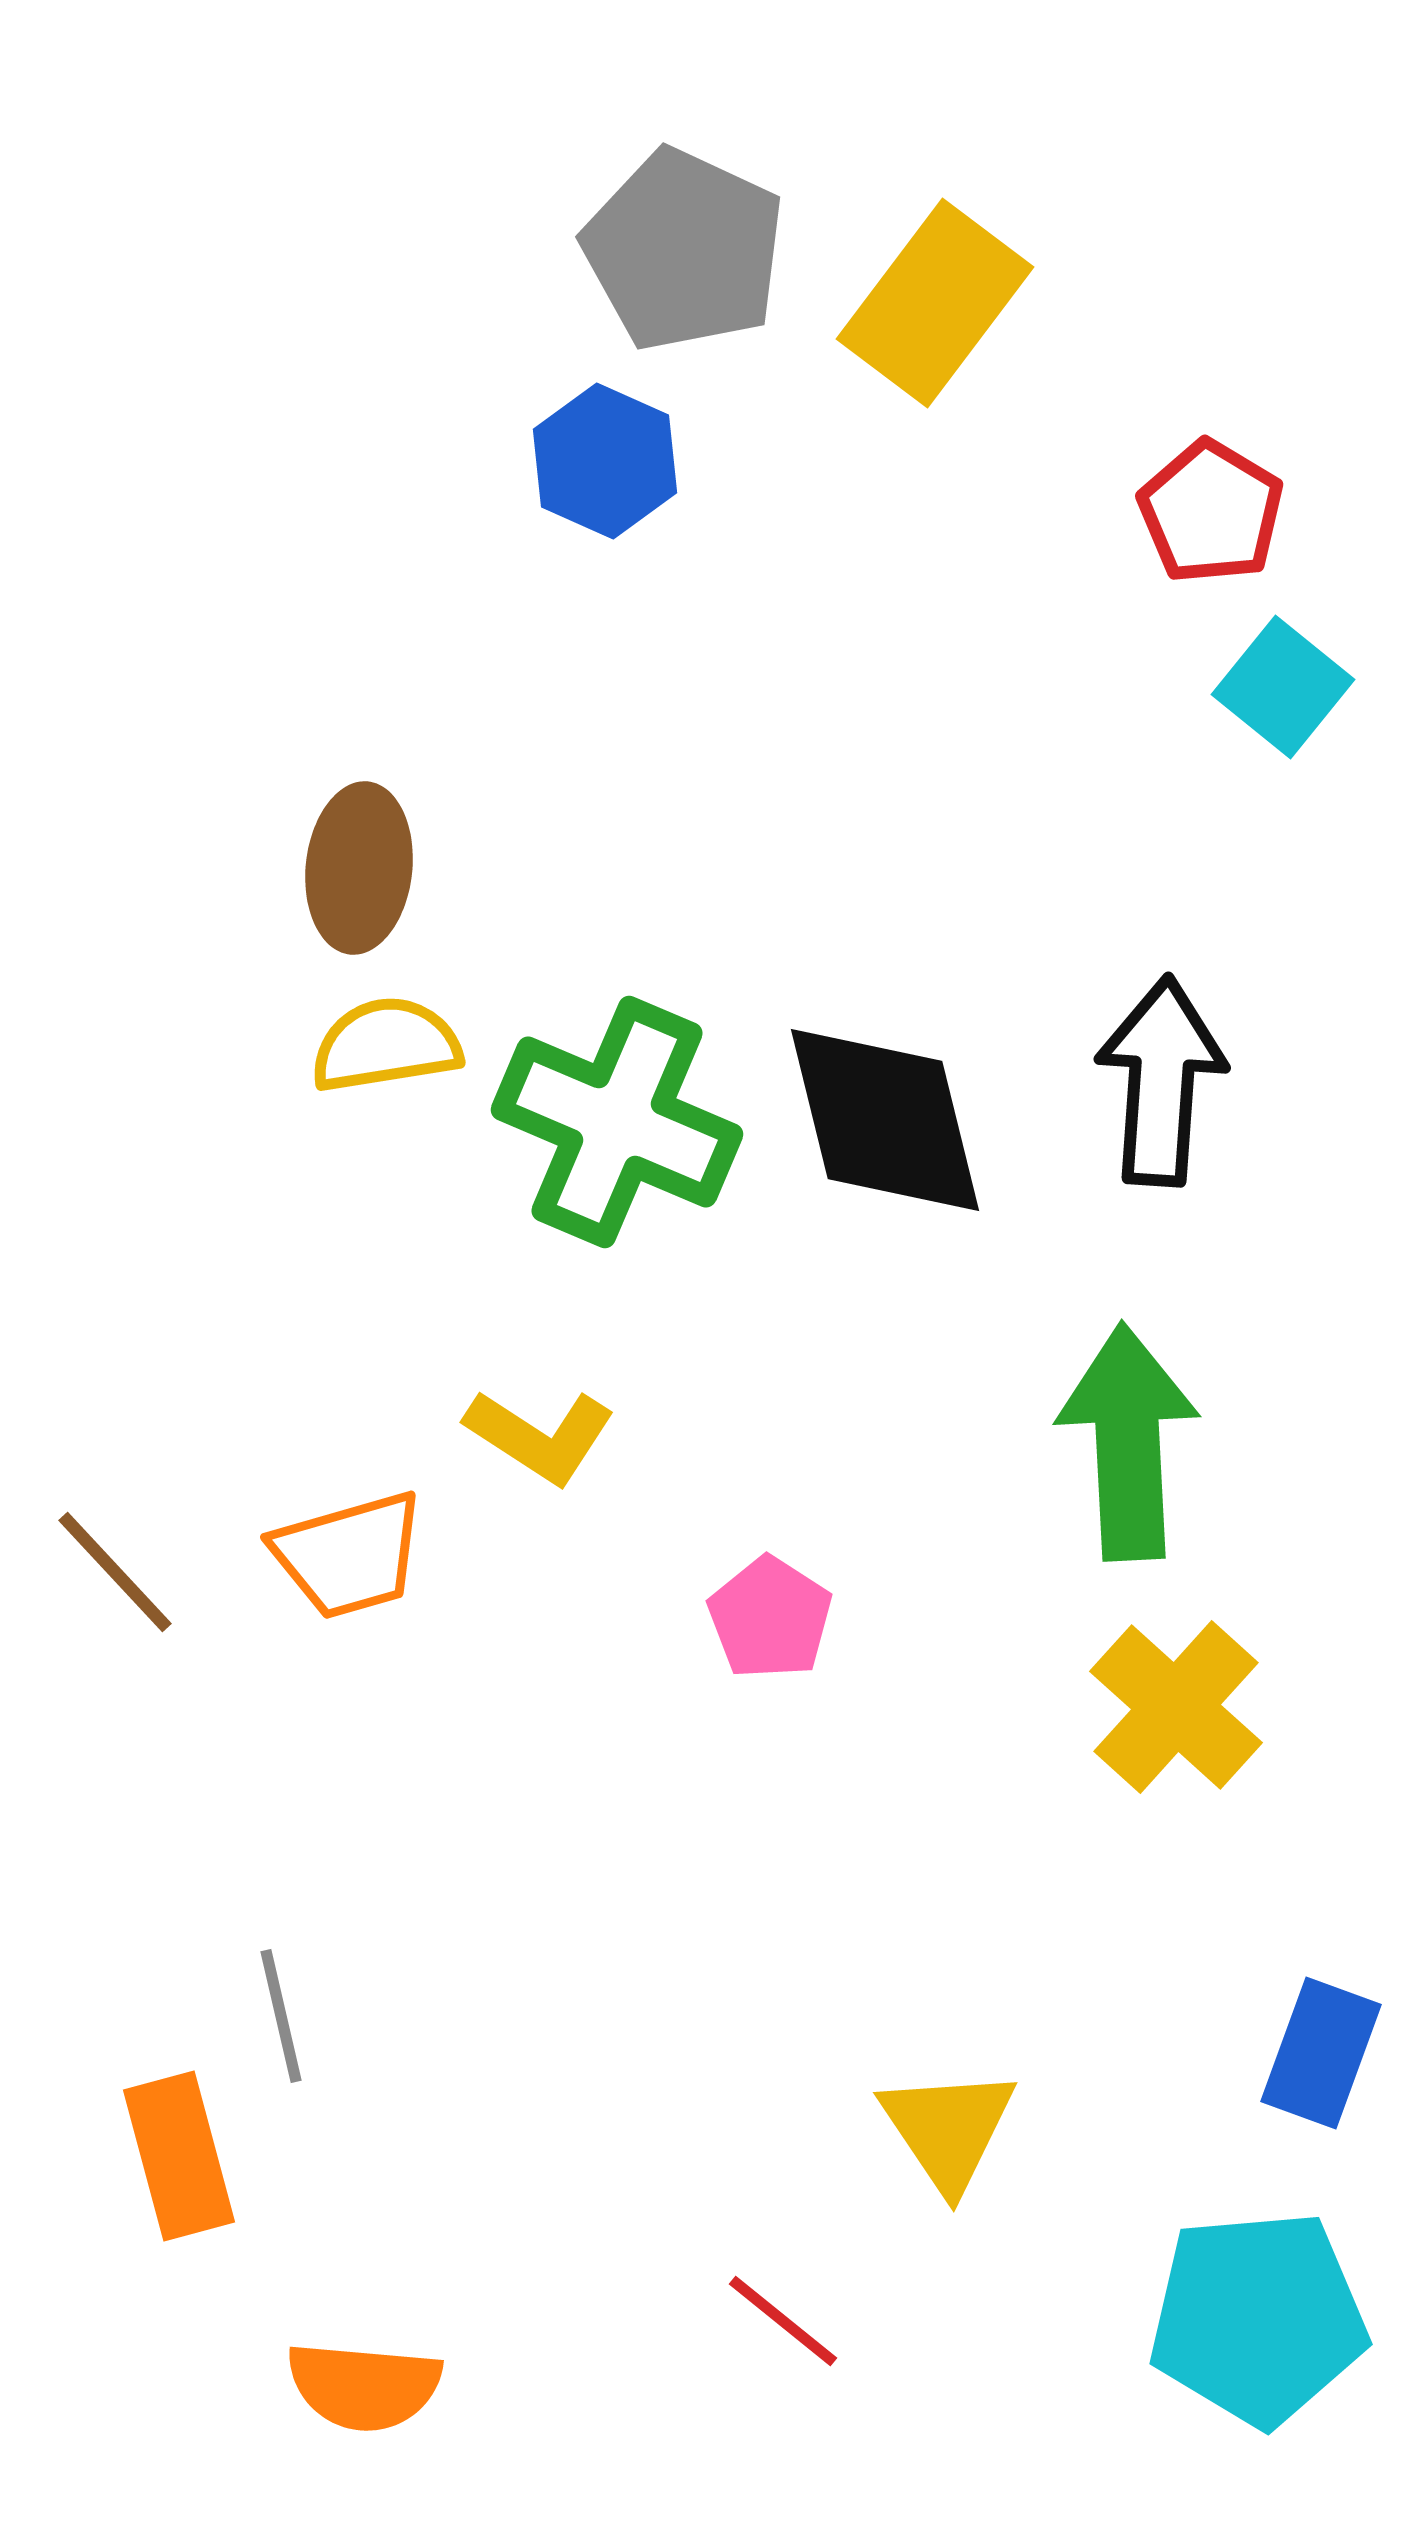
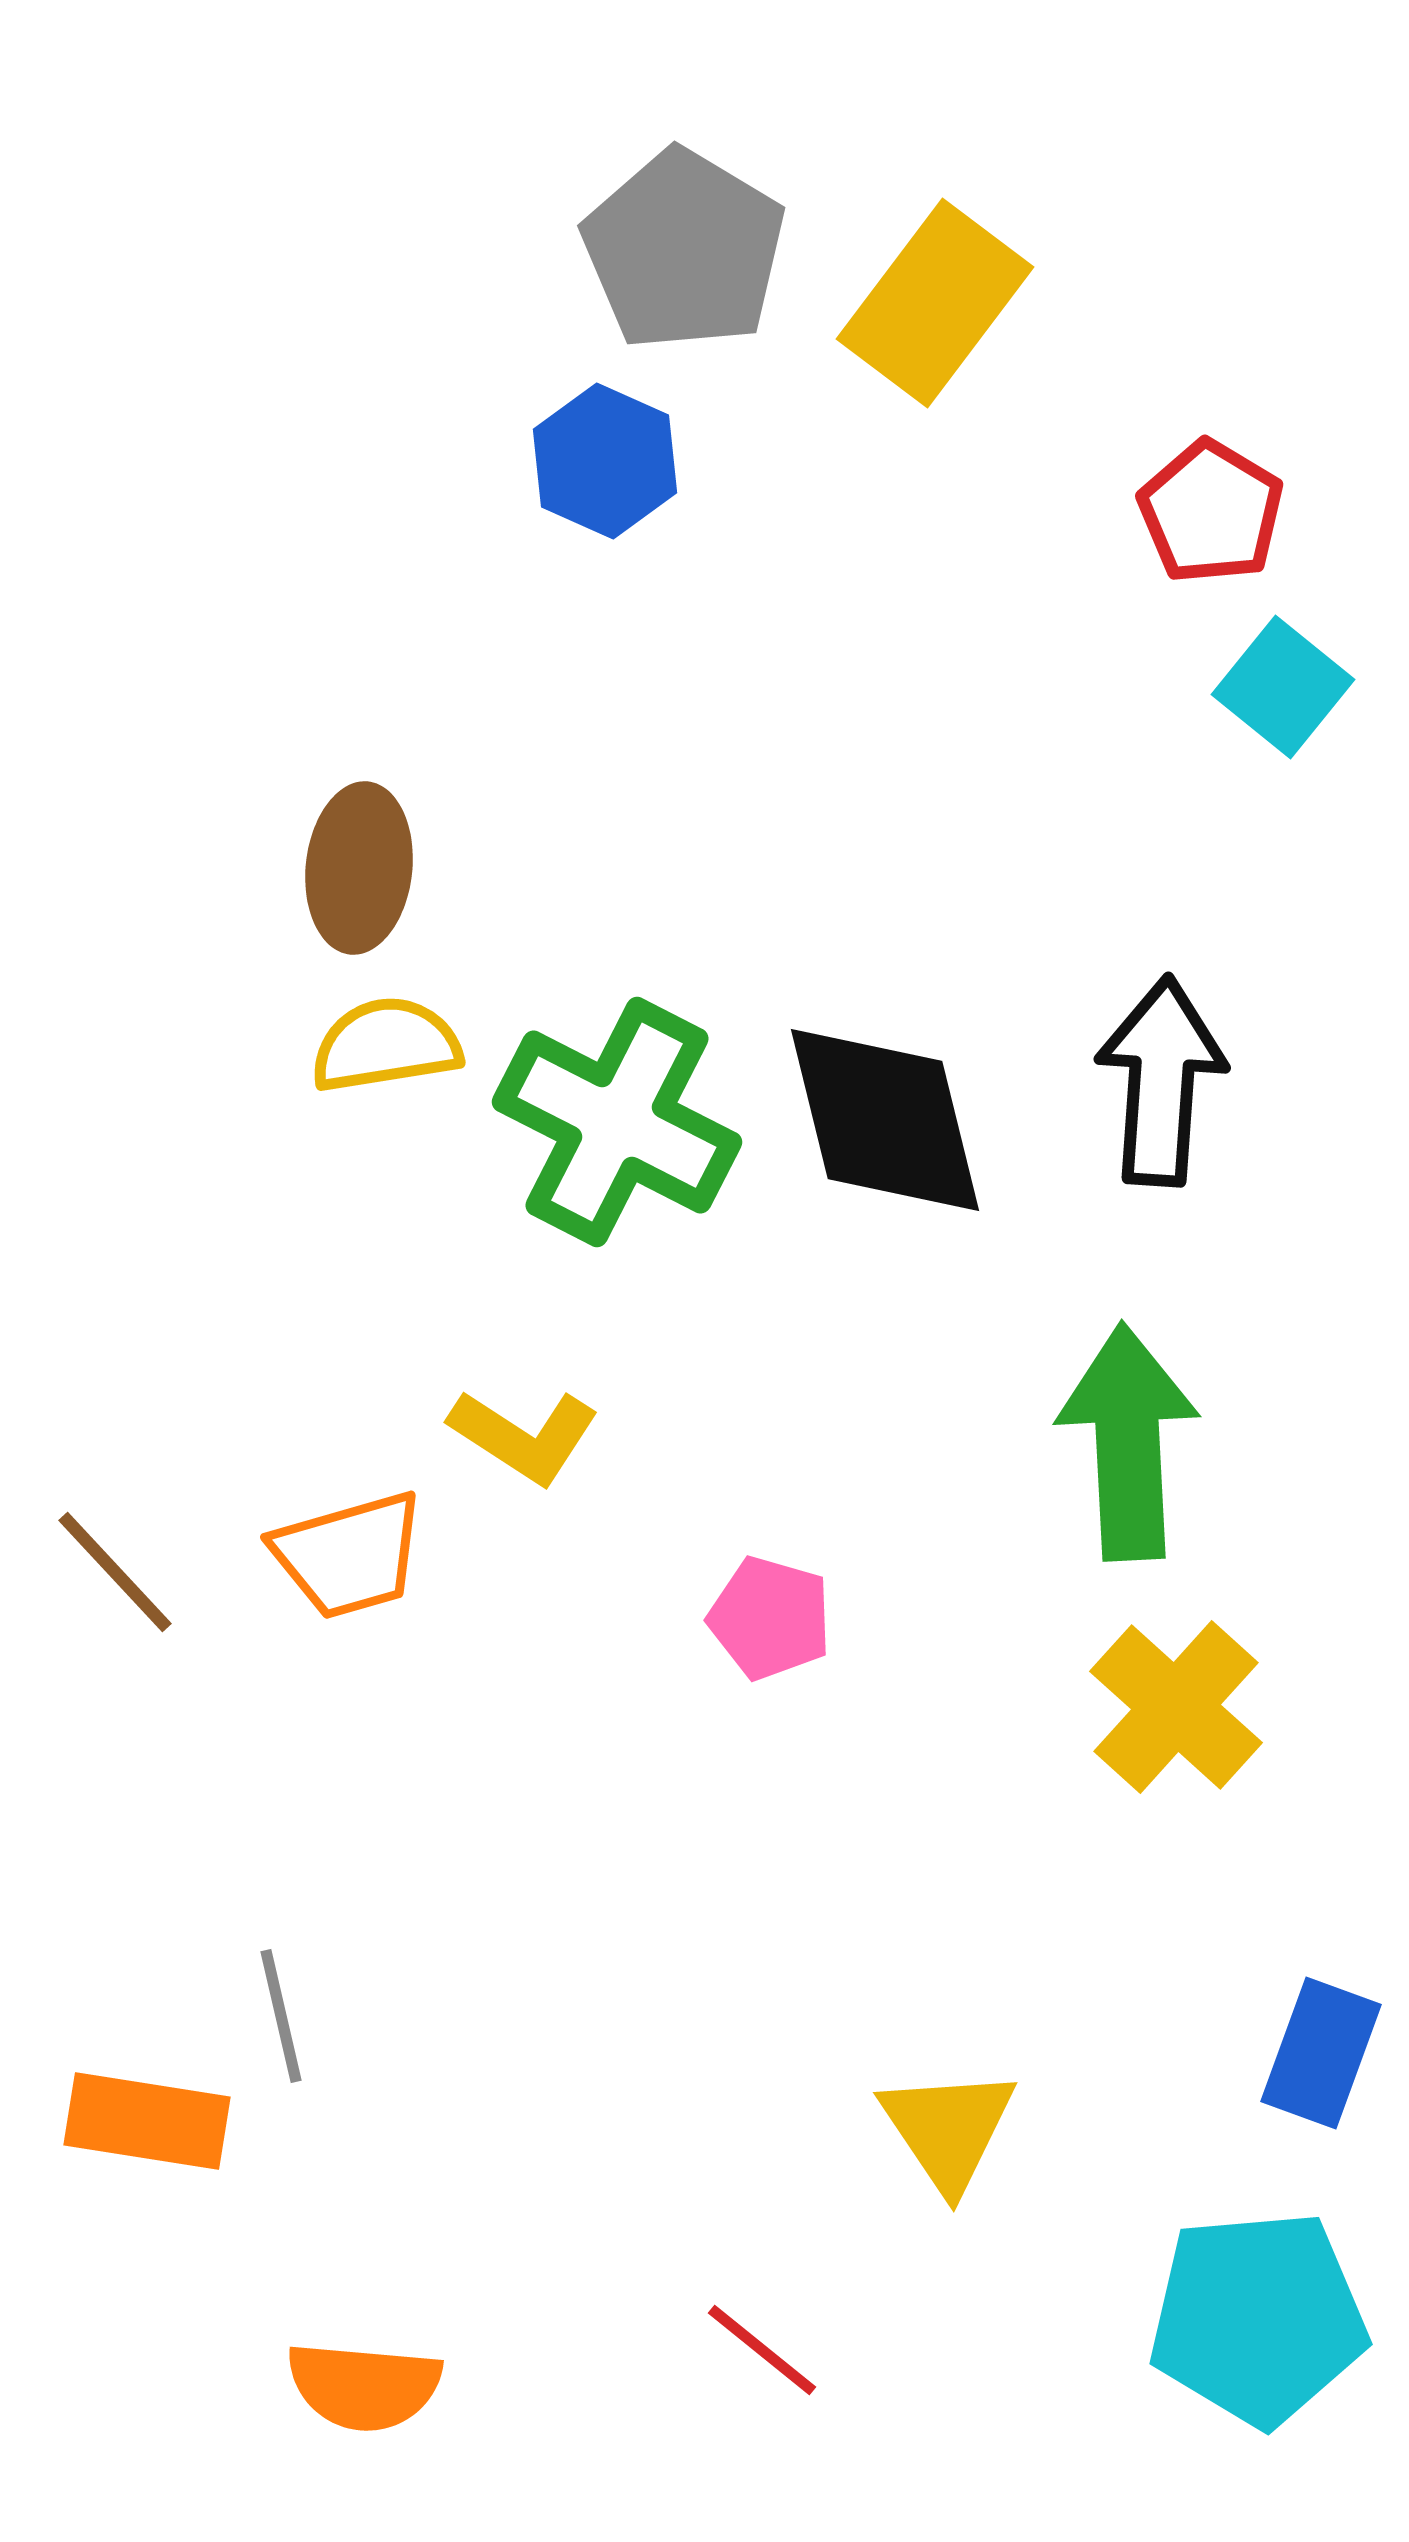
gray pentagon: rotated 6 degrees clockwise
green cross: rotated 4 degrees clockwise
yellow L-shape: moved 16 px left
pink pentagon: rotated 17 degrees counterclockwise
orange rectangle: moved 32 px left, 35 px up; rotated 66 degrees counterclockwise
red line: moved 21 px left, 29 px down
